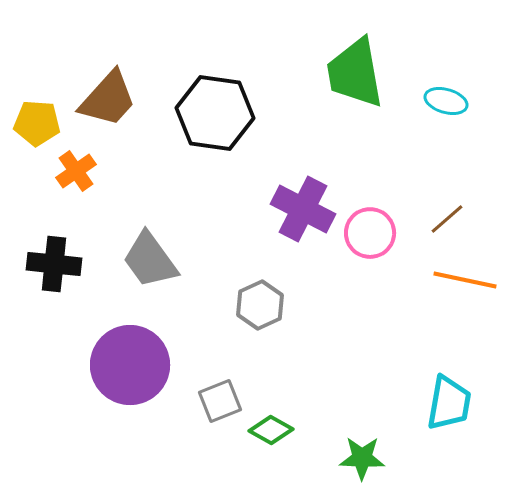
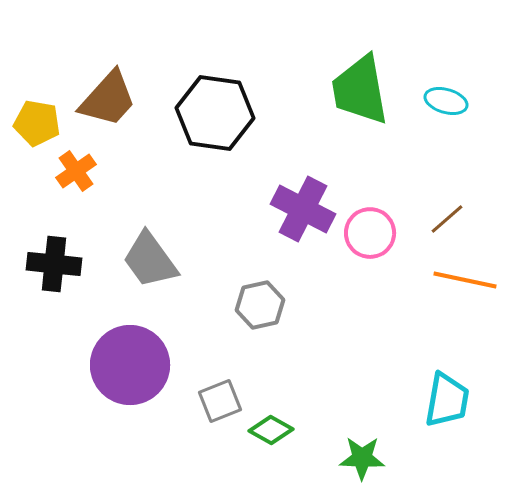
green trapezoid: moved 5 px right, 17 px down
yellow pentagon: rotated 6 degrees clockwise
gray hexagon: rotated 12 degrees clockwise
cyan trapezoid: moved 2 px left, 3 px up
